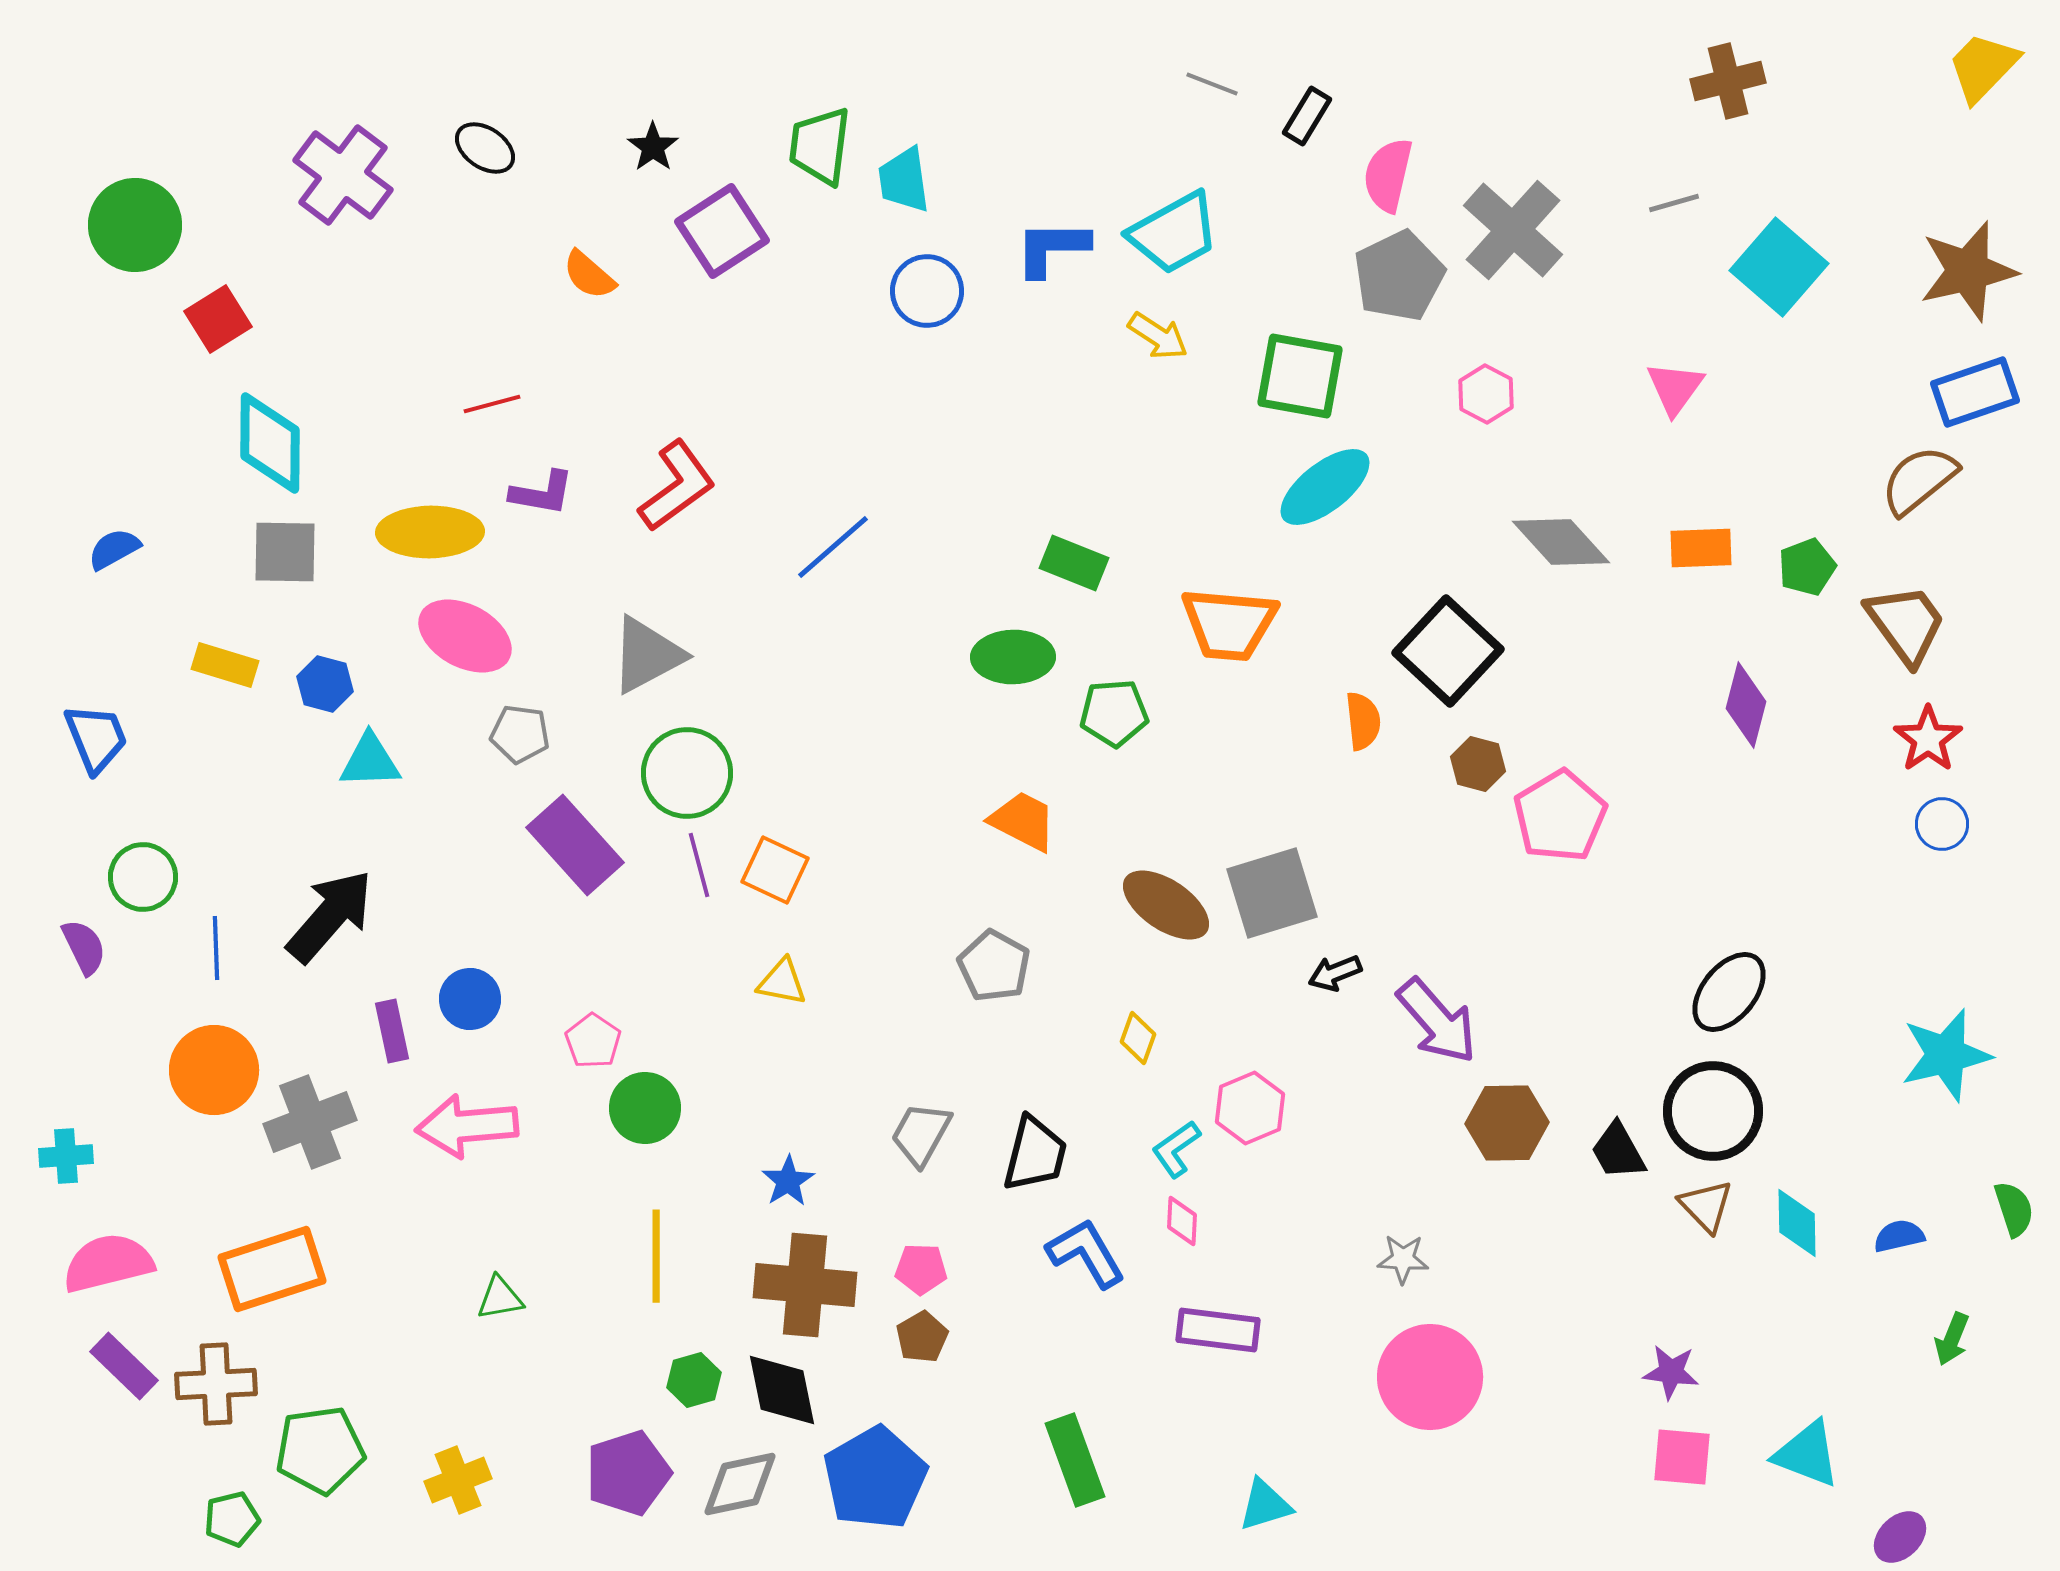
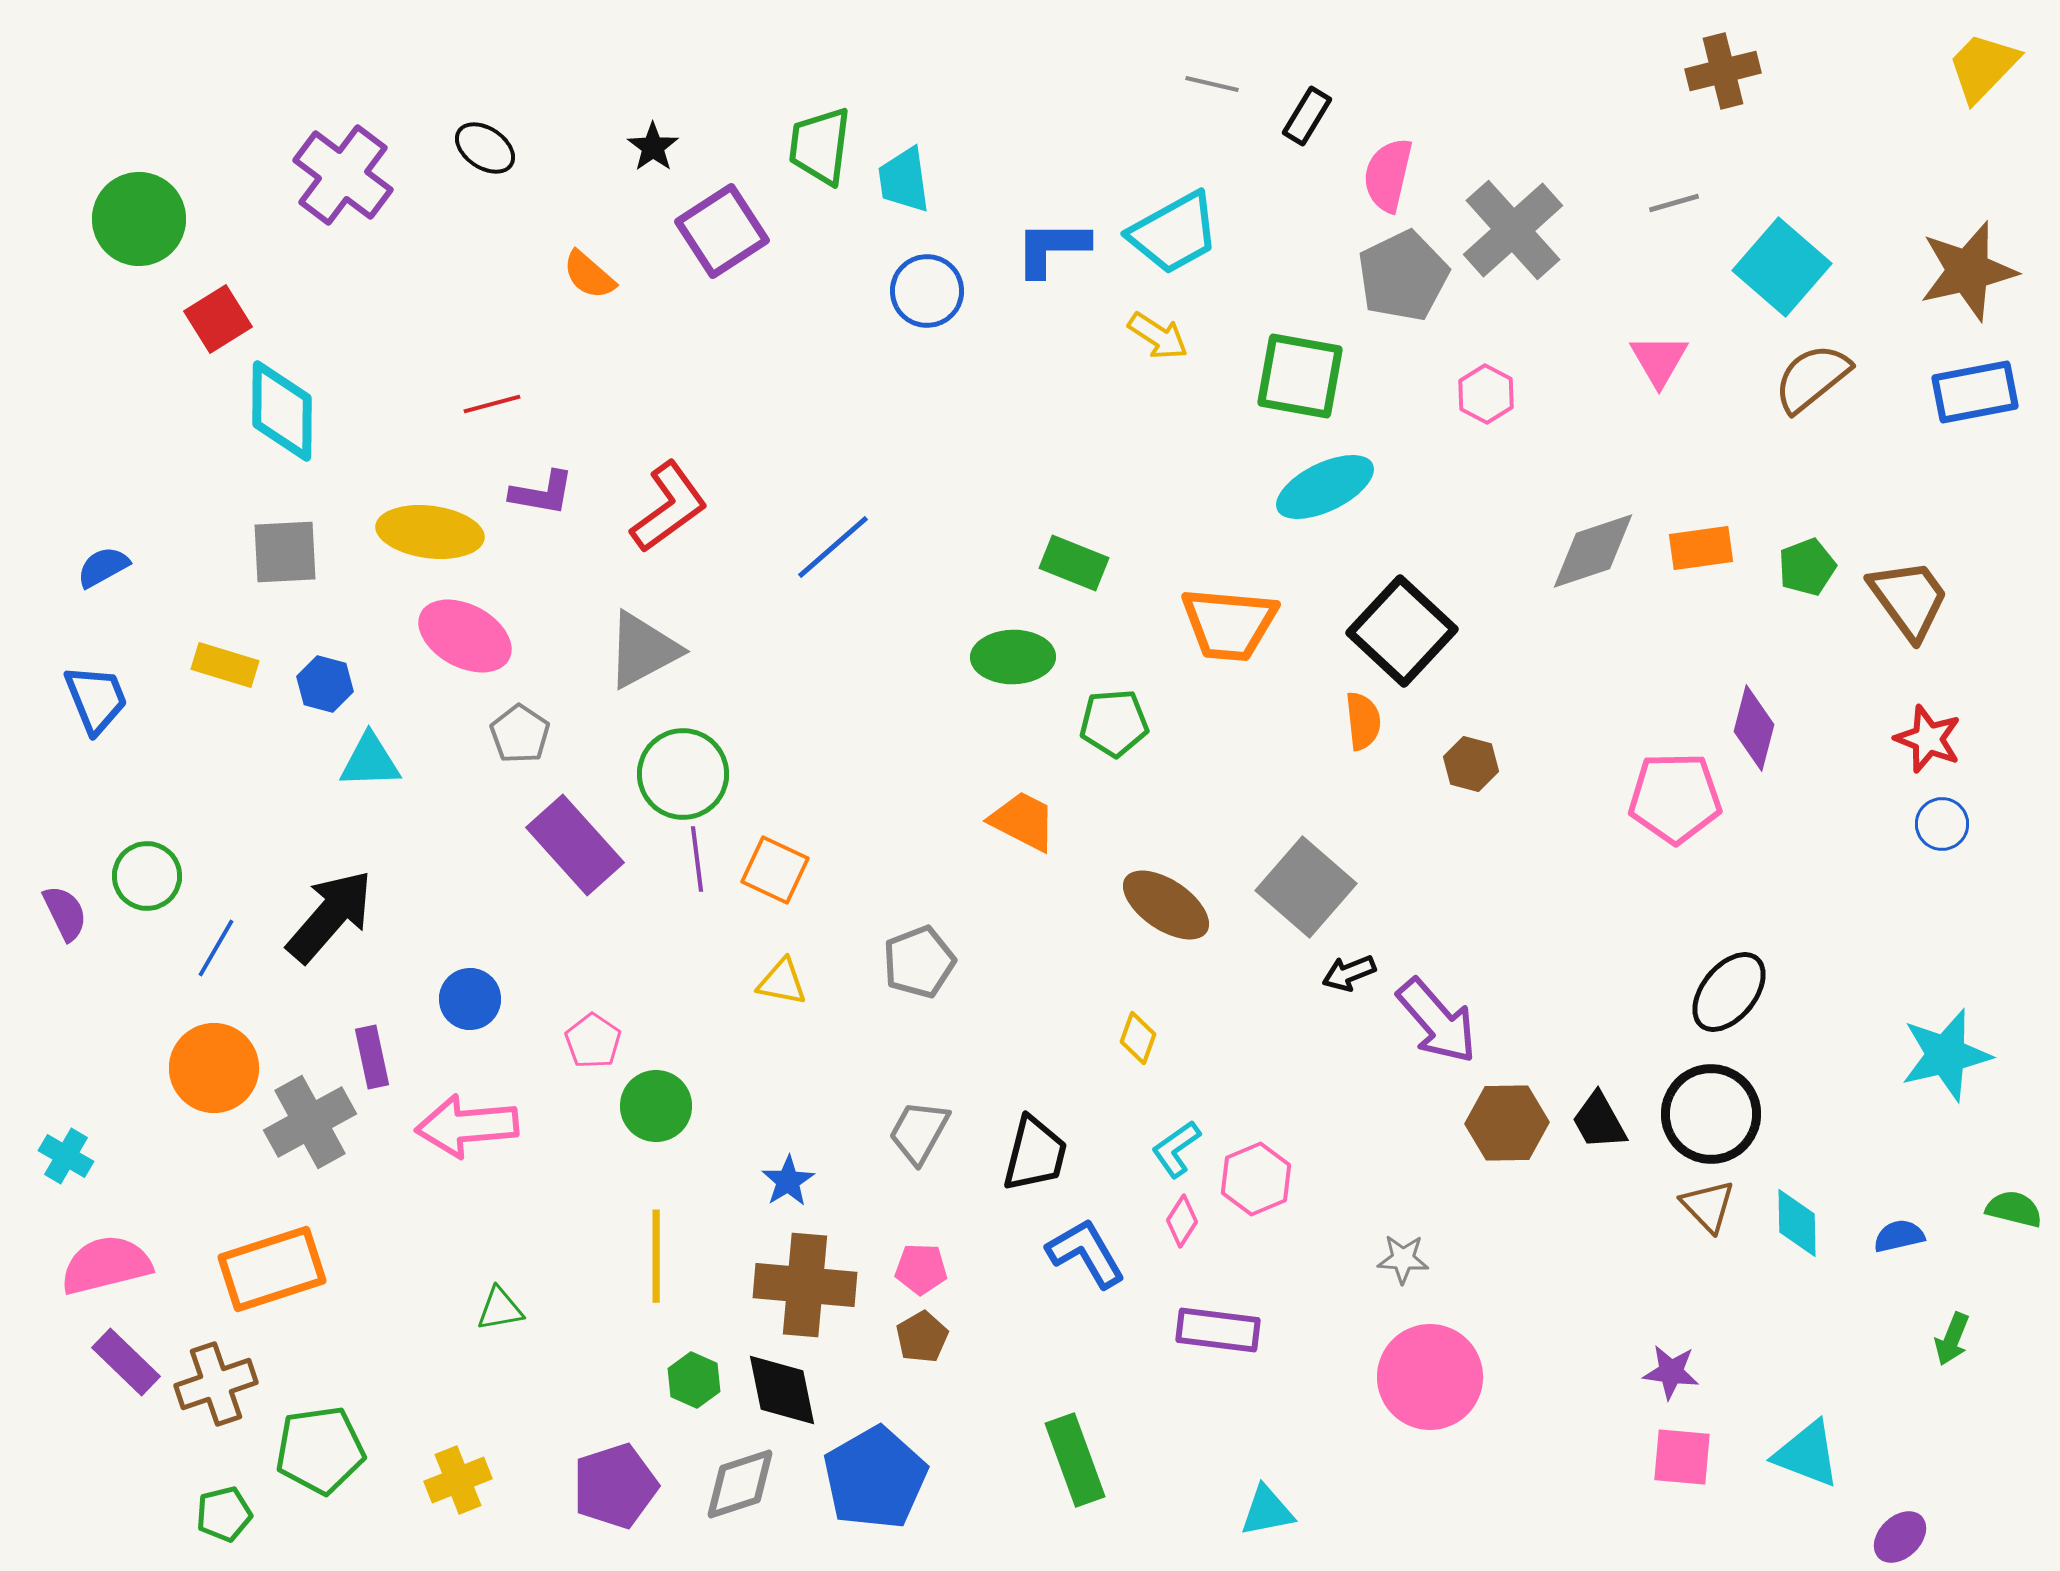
brown cross at (1728, 81): moved 5 px left, 10 px up
gray line at (1212, 84): rotated 8 degrees counterclockwise
green circle at (135, 225): moved 4 px right, 6 px up
gray cross at (1513, 230): rotated 6 degrees clockwise
cyan square at (1779, 267): moved 3 px right
gray pentagon at (1399, 276): moved 4 px right
pink triangle at (1675, 388): moved 16 px left, 28 px up; rotated 6 degrees counterclockwise
blue rectangle at (1975, 392): rotated 8 degrees clockwise
cyan diamond at (270, 443): moved 12 px right, 32 px up
brown semicircle at (1919, 480): moved 107 px left, 102 px up
red L-shape at (677, 486): moved 8 px left, 21 px down
cyan ellipse at (1325, 487): rotated 12 degrees clockwise
yellow ellipse at (430, 532): rotated 8 degrees clockwise
gray diamond at (1561, 542): moved 32 px right, 9 px down; rotated 66 degrees counterclockwise
orange rectangle at (1701, 548): rotated 6 degrees counterclockwise
blue semicircle at (114, 549): moved 11 px left, 18 px down
gray square at (285, 552): rotated 4 degrees counterclockwise
brown trapezoid at (1906, 624): moved 3 px right, 25 px up
black square at (1448, 651): moved 46 px left, 20 px up
gray triangle at (647, 655): moved 4 px left, 5 px up
purple diamond at (1746, 705): moved 8 px right, 23 px down
green pentagon at (1114, 713): moved 10 px down
gray pentagon at (520, 734): rotated 26 degrees clockwise
blue trapezoid at (96, 738): moved 39 px up
red star at (1928, 739): rotated 16 degrees counterclockwise
brown hexagon at (1478, 764): moved 7 px left
green circle at (687, 773): moved 4 px left, 1 px down
pink pentagon at (1560, 816): moved 115 px right, 18 px up; rotated 30 degrees clockwise
purple line at (699, 865): moved 2 px left, 6 px up; rotated 8 degrees clockwise
green circle at (143, 877): moved 4 px right, 1 px up
gray square at (1272, 893): moved 34 px right, 6 px up; rotated 32 degrees counterclockwise
purple semicircle at (84, 947): moved 19 px left, 34 px up
blue line at (216, 948): rotated 32 degrees clockwise
gray pentagon at (994, 966): moved 75 px left, 4 px up; rotated 22 degrees clockwise
black arrow at (1335, 973): moved 14 px right
purple rectangle at (392, 1031): moved 20 px left, 26 px down
orange circle at (214, 1070): moved 2 px up
green circle at (645, 1108): moved 11 px right, 2 px up
pink hexagon at (1250, 1108): moved 6 px right, 71 px down
black circle at (1713, 1111): moved 2 px left, 3 px down
gray cross at (310, 1122): rotated 8 degrees counterclockwise
gray trapezoid at (921, 1134): moved 2 px left, 2 px up
black trapezoid at (1618, 1151): moved 19 px left, 30 px up
cyan cross at (66, 1156): rotated 34 degrees clockwise
brown triangle at (1706, 1206): moved 2 px right
green semicircle at (2014, 1209): rotated 58 degrees counterclockwise
pink diamond at (1182, 1221): rotated 30 degrees clockwise
pink semicircle at (108, 1263): moved 2 px left, 2 px down
green triangle at (500, 1298): moved 11 px down
purple rectangle at (124, 1366): moved 2 px right, 4 px up
green hexagon at (694, 1380): rotated 20 degrees counterclockwise
brown cross at (216, 1384): rotated 16 degrees counterclockwise
purple pentagon at (628, 1473): moved 13 px left, 13 px down
gray diamond at (740, 1484): rotated 6 degrees counterclockwise
cyan triangle at (1265, 1505): moved 2 px right, 6 px down; rotated 6 degrees clockwise
green pentagon at (232, 1519): moved 8 px left, 5 px up
